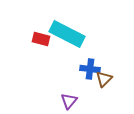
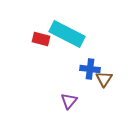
brown triangle: rotated 12 degrees counterclockwise
